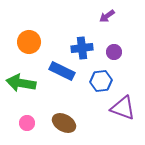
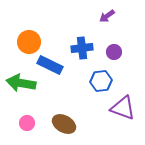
blue rectangle: moved 12 px left, 6 px up
brown ellipse: moved 1 px down
